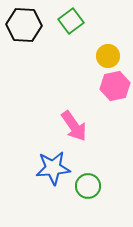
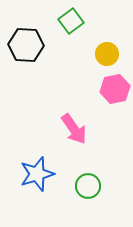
black hexagon: moved 2 px right, 20 px down
yellow circle: moved 1 px left, 2 px up
pink hexagon: moved 3 px down
pink arrow: moved 3 px down
blue star: moved 16 px left, 6 px down; rotated 12 degrees counterclockwise
